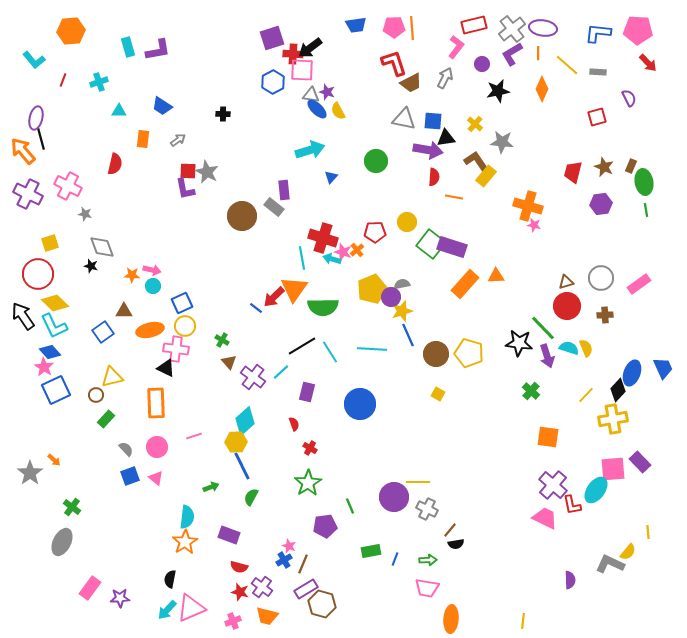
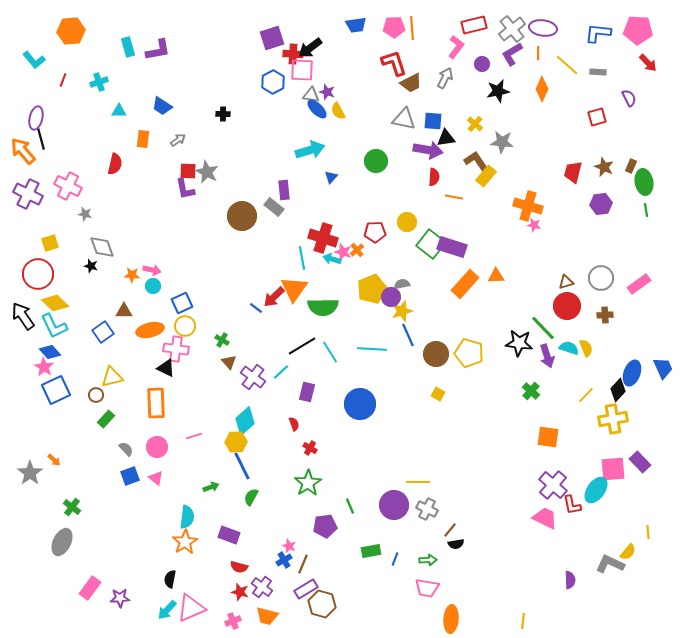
purple circle at (394, 497): moved 8 px down
